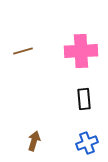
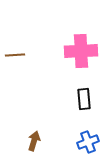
brown line: moved 8 px left, 4 px down; rotated 12 degrees clockwise
blue cross: moved 1 px right, 1 px up
